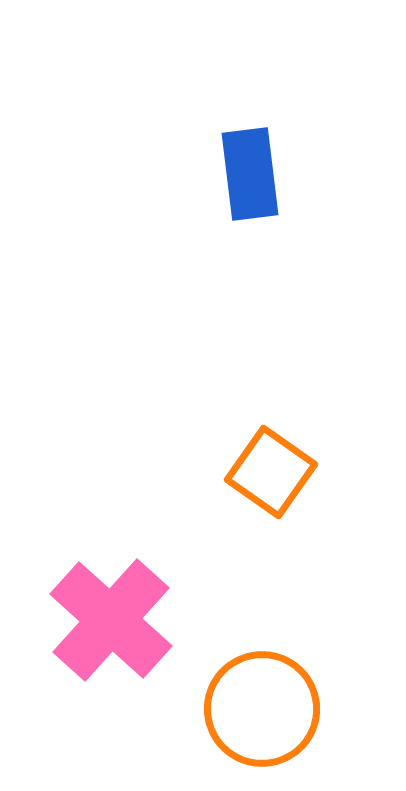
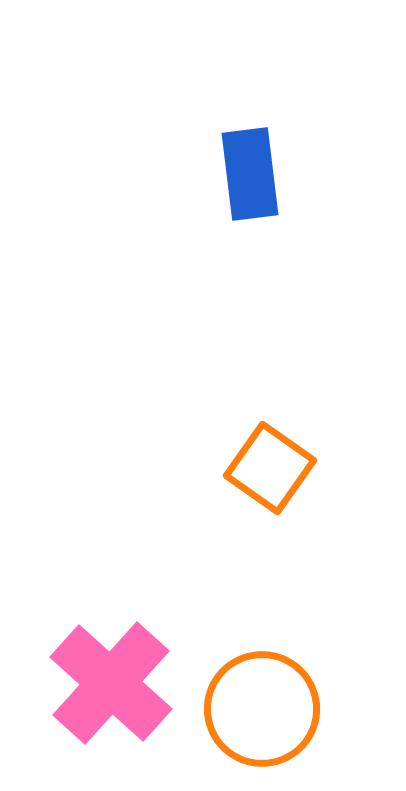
orange square: moved 1 px left, 4 px up
pink cross: moved 63 px down
